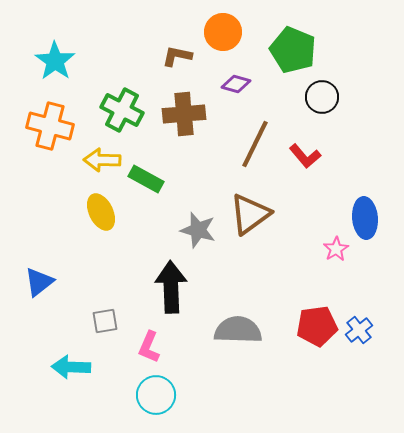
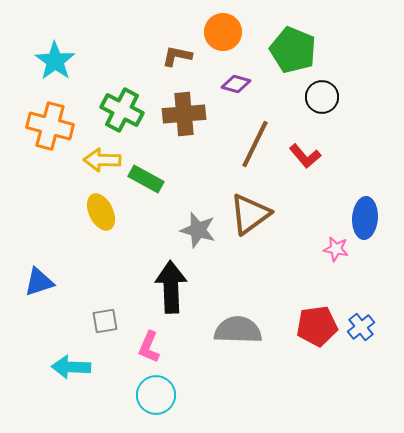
blue ellipse: rotated 9 degrees clockwise
pink star: rotated 30 degrees counterclockwise
blue triangle: rotated 20 degrees clockwise
blue cross: moved 2 px right, 3 px up
